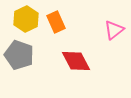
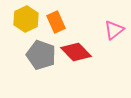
gray pentagon: moved 22 px right
red diamond: moved 9 px up; rotated 16 degrees counterclockwise
